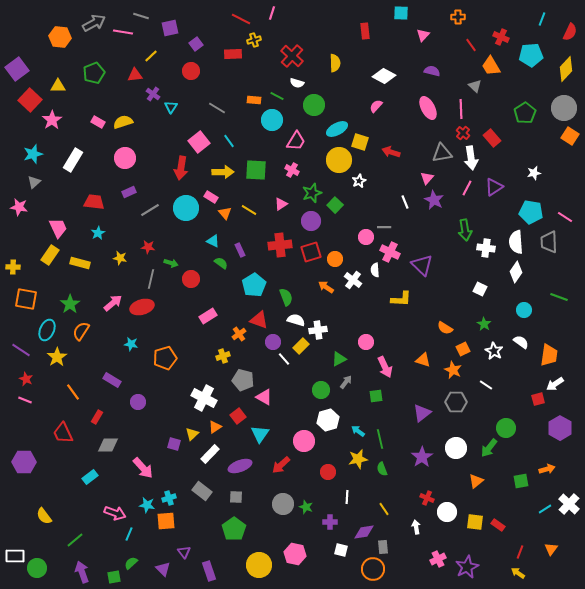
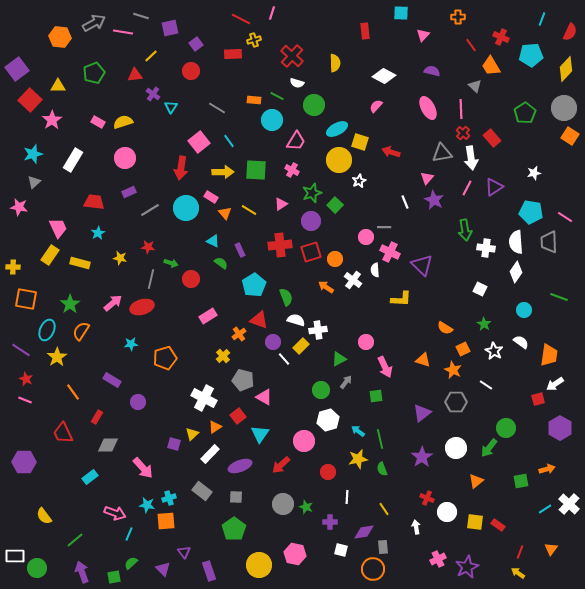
cyan star at (131, 344): rotated 16 degrees counterclockwise
yellow cross at (223, 356): rotated 24 degrees counterclockwise
